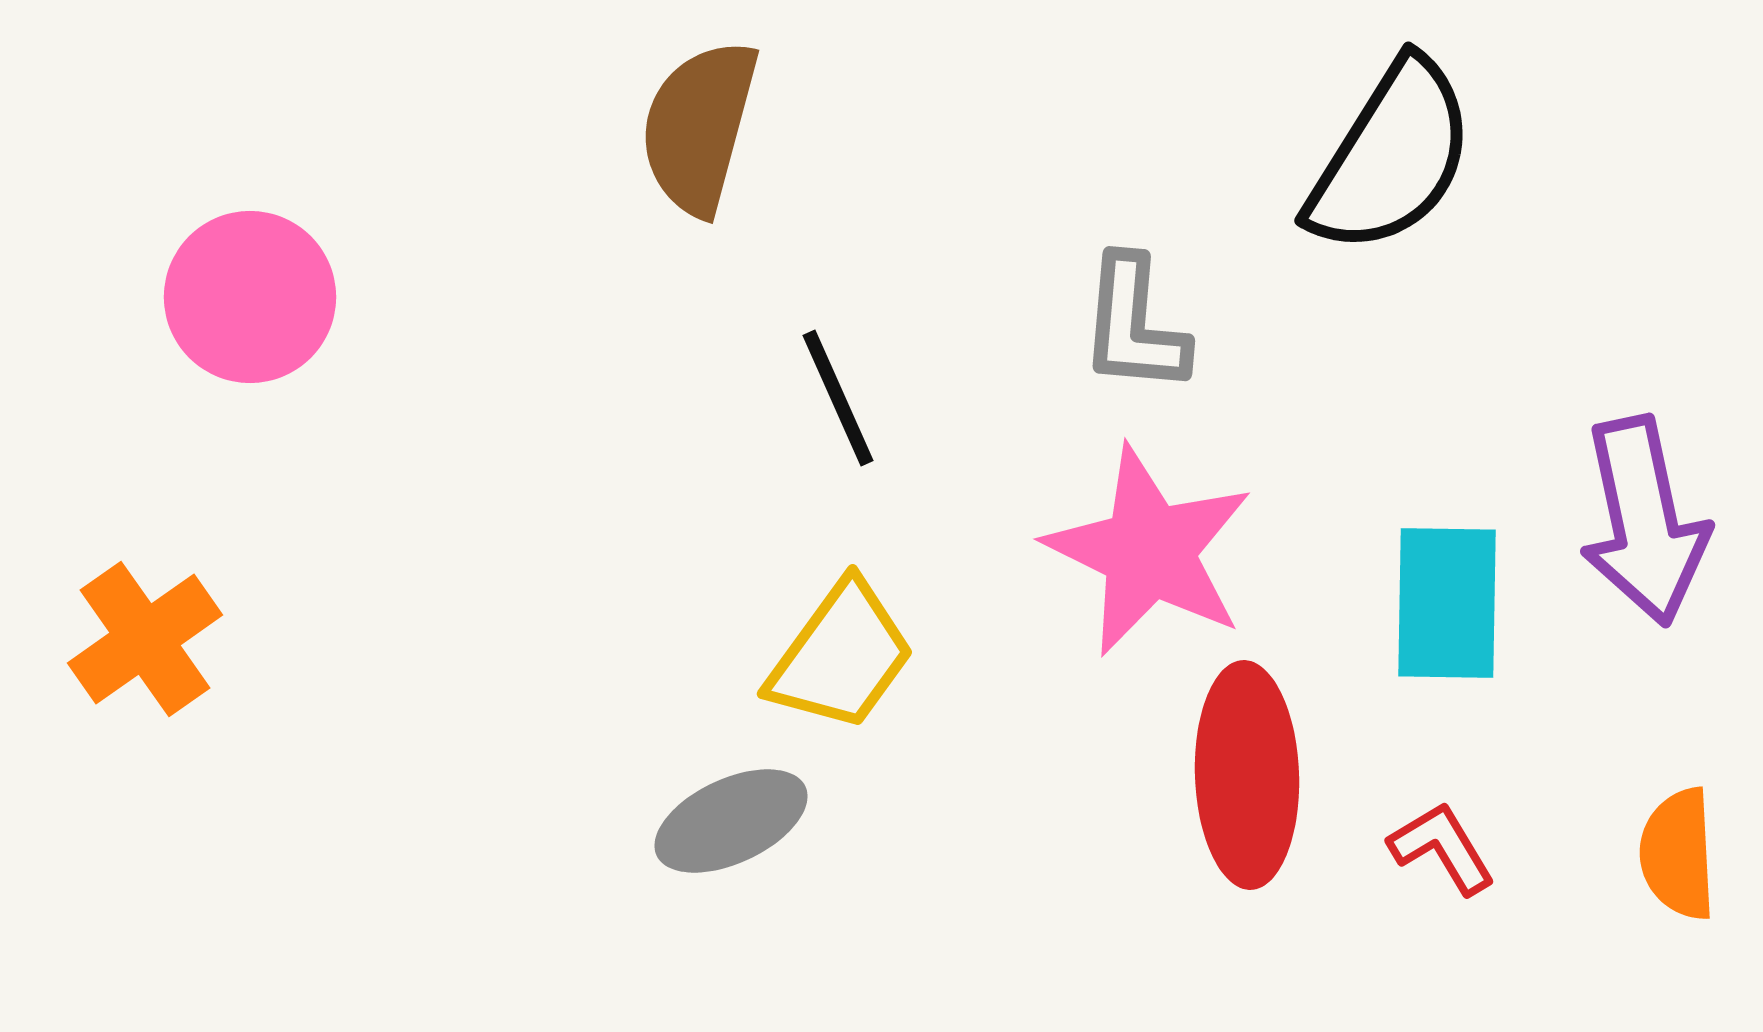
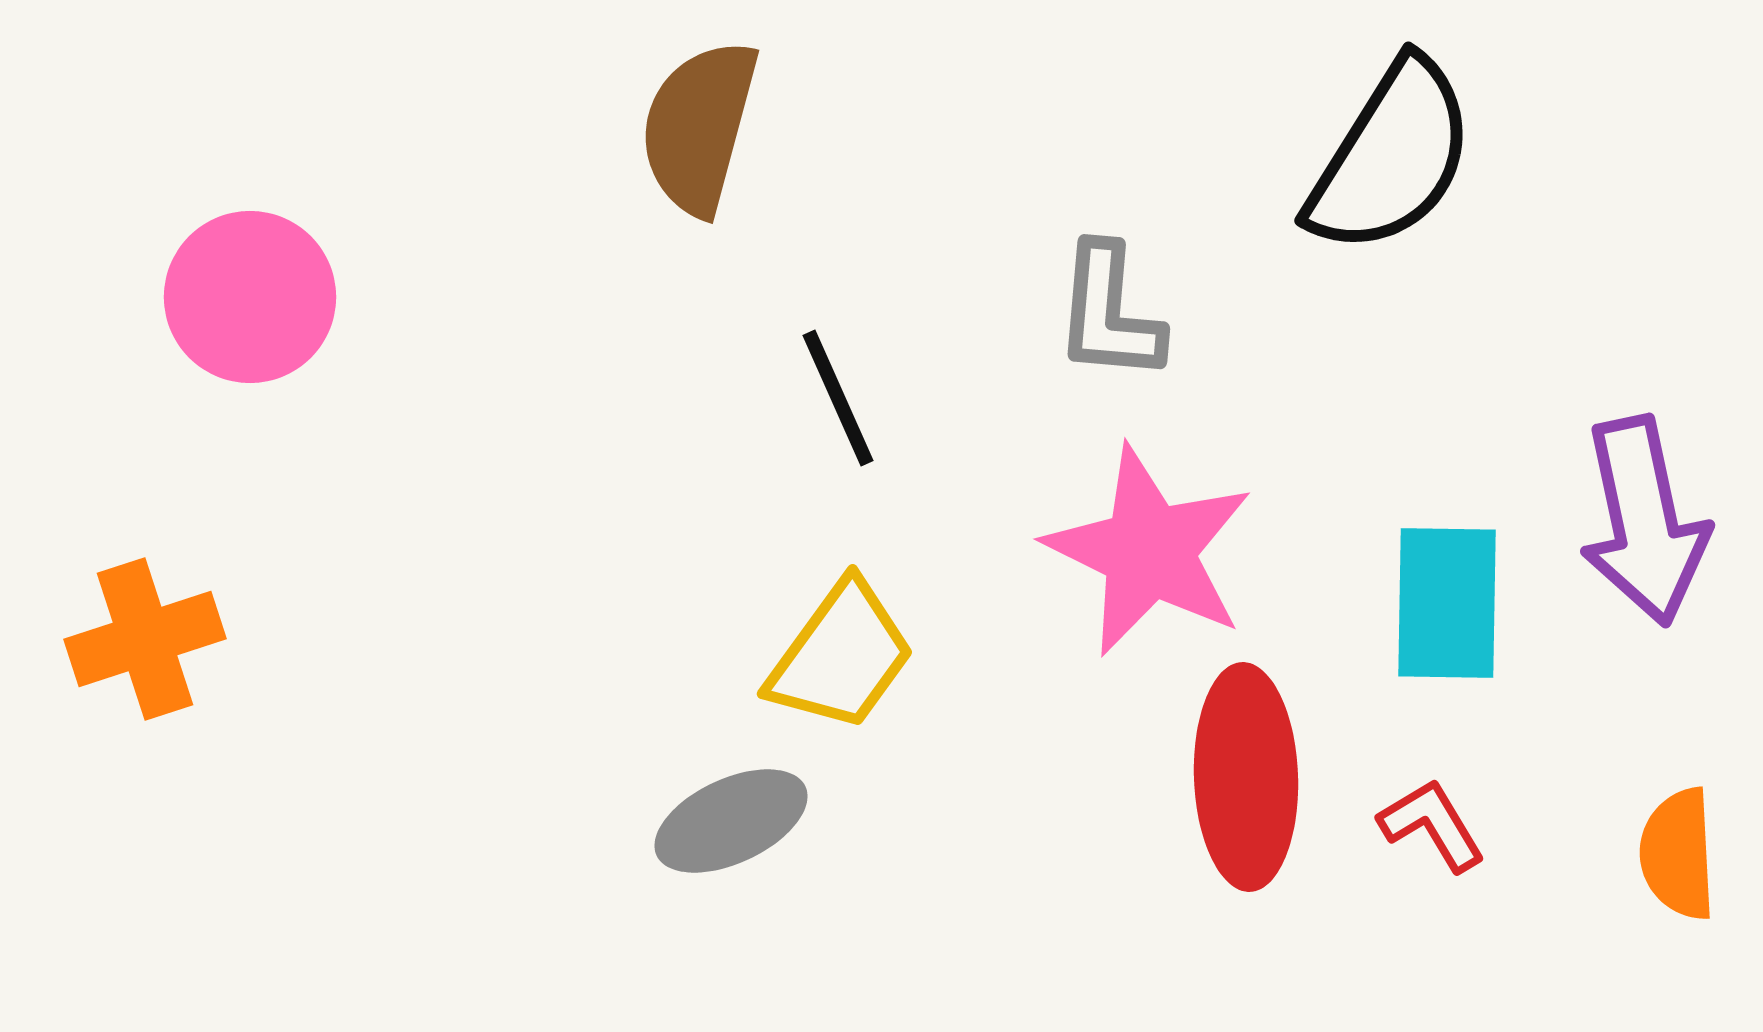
gray L-shape: moved 25 px left, 12 px up
orange cross: rotated 17 degrees clockwise
red ellipse: moved 1 px left, 2 px down
red L-shape: moved 10 px left, 23 px up
